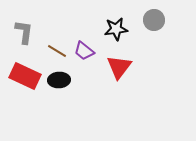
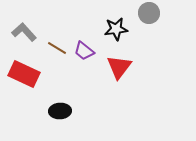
gray circle: moved 5 px left, 7 px up
gray L-shape: rotated 50 degrees counterclockwise
brown line: moved 3 px up
red rectangle: moved 1 px left, 2 px up
black ellipse: moved 1 px right, 31 px down
